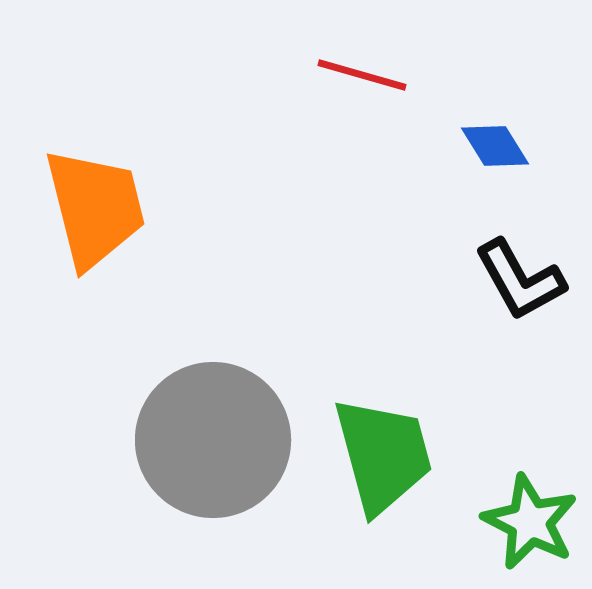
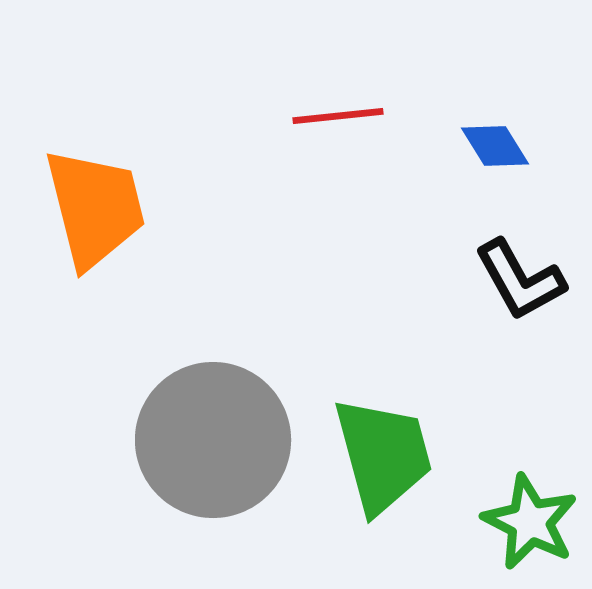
red line: moved 24 px left, 41 px down; rotated 22 degrees counterclockwise
